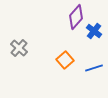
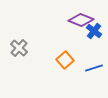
purple diamond: moved 5 px right, 3 px down; rotated 70 degrees clockwise
